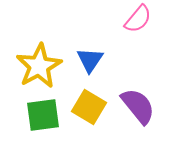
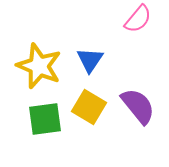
yellow star: rotated 21 degrees counterclockwise
green square: moved 2 px right, 4 px down
